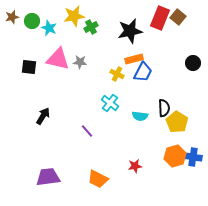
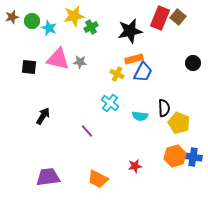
yellow pentagon: moved 2 px right, 1 px down; rotated 10 degrees counterclockwise
